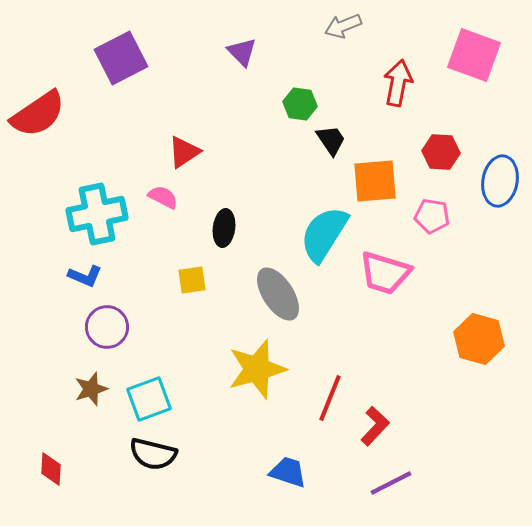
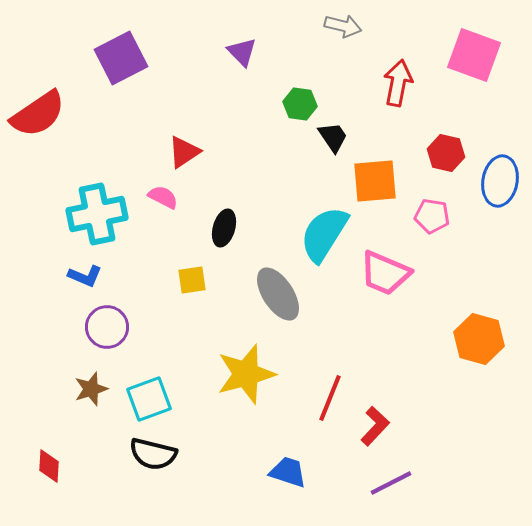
gray arrow: rotated 144 degrees counterclockwise
black trapezoid: moved 2 px right, 3 px up
red hexagon: moved 5 px right, 1 px down; rotated 9 degrees clockwise
black ellipse: rotated 9 degrees clockwise
pink trapezoid: rotated 6 degrees clockwise
yellow star: moved 11 px left, 5 px down
red diamond: moved 2 px left, 3 px up
